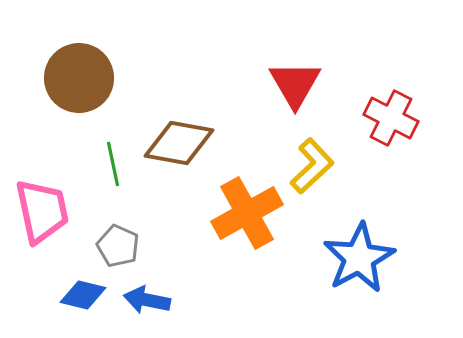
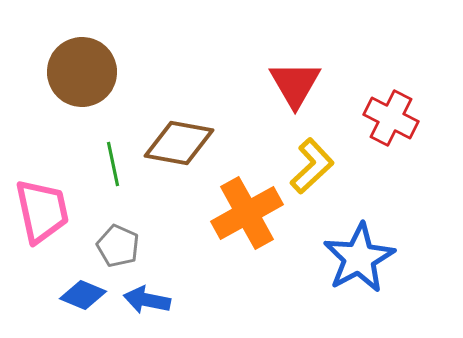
brown circle: moved 3 px right, 6 px up
blue diamond: rotated 9 degrees clockwise
